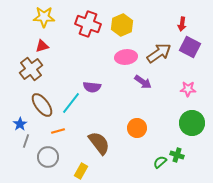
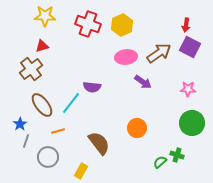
yellow star: moved 1 px right, 1 px up
red arrow: moved 4 px right, 1 px down
